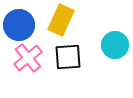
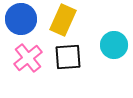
yellow rectangle: moved 2 px right
blue circle: moved 2 px right, 6 px up
cyan circle: moved 1 px left
